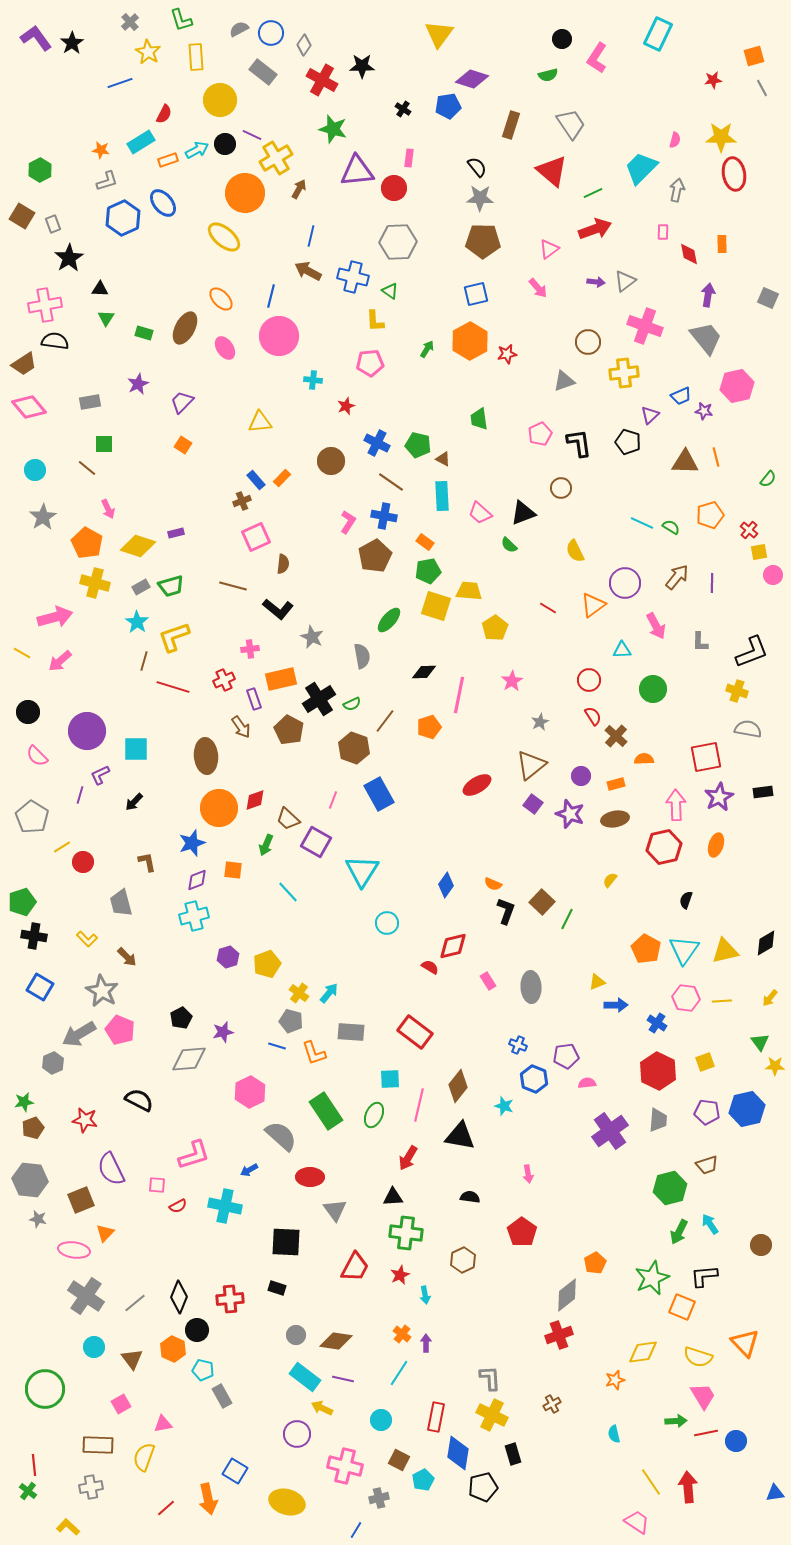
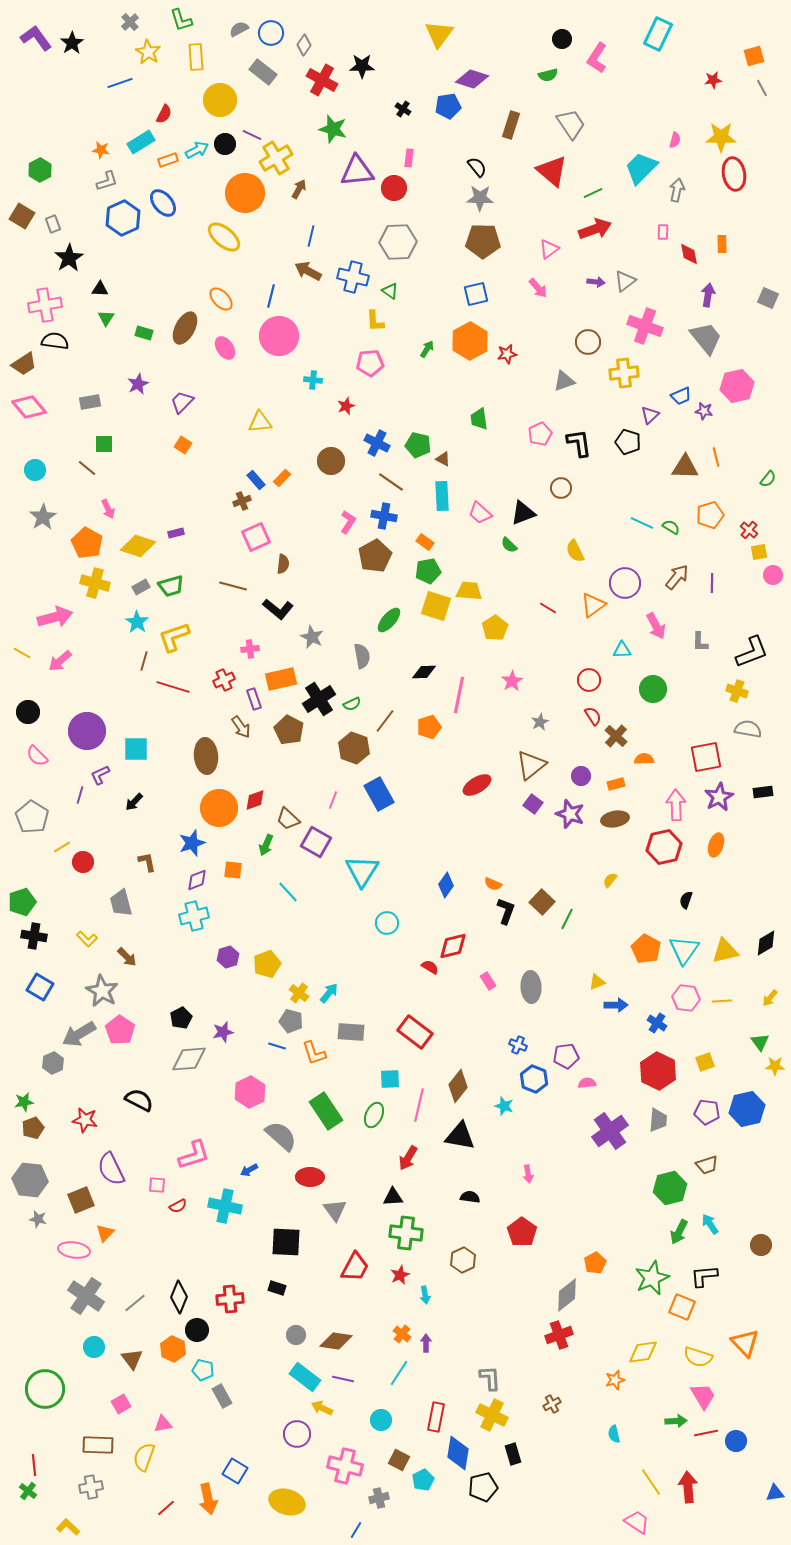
brown triangle at (685, 462): moved 5 px down
pink pentagon at (120, 1030): rotated 12 degrees clockwise
